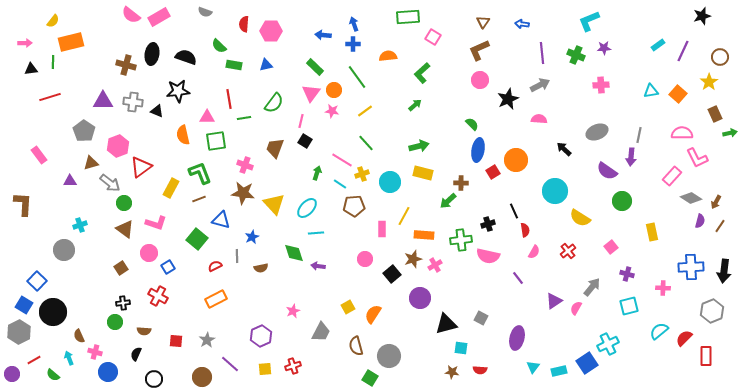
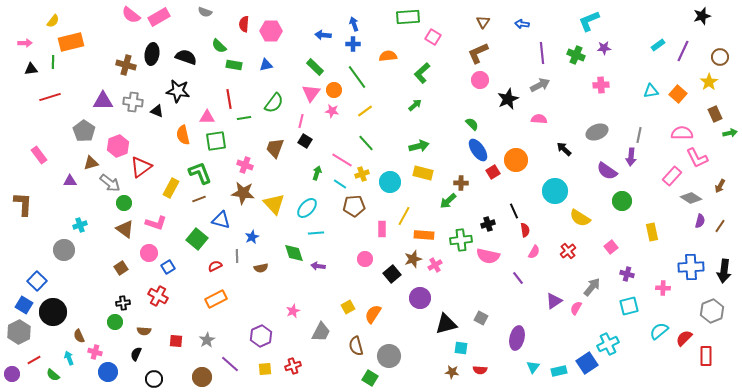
brown L-shape at (479, 50): moved 1 px left, 3 px down
black star at (178, 91): rotated 15 degrees clockwise
blue ellipse at (478, 150): rotated 45 degrees counterclockwise
brown arrow at (716, 202): moved 4 px right, 16 px up
